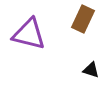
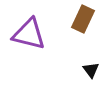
black triangle: rotated 36 degrees clockwise
